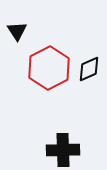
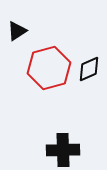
black triangle: rotated 30 degrees clockwise
red hexagon: rotated 12 degrees clockwise
